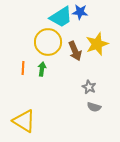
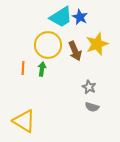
blue star: moved 5 px down; rotated 21 degrees clockwise
yellow circle: moved 3 px down
gray semicircle: moved 2 px left
